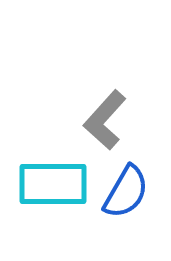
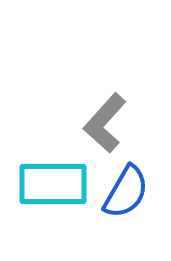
gray L-shape: moved 3 px down
